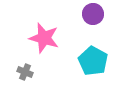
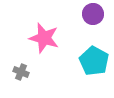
cyan pentagon: moved 1 px right
gray cross: moved 4 px left
